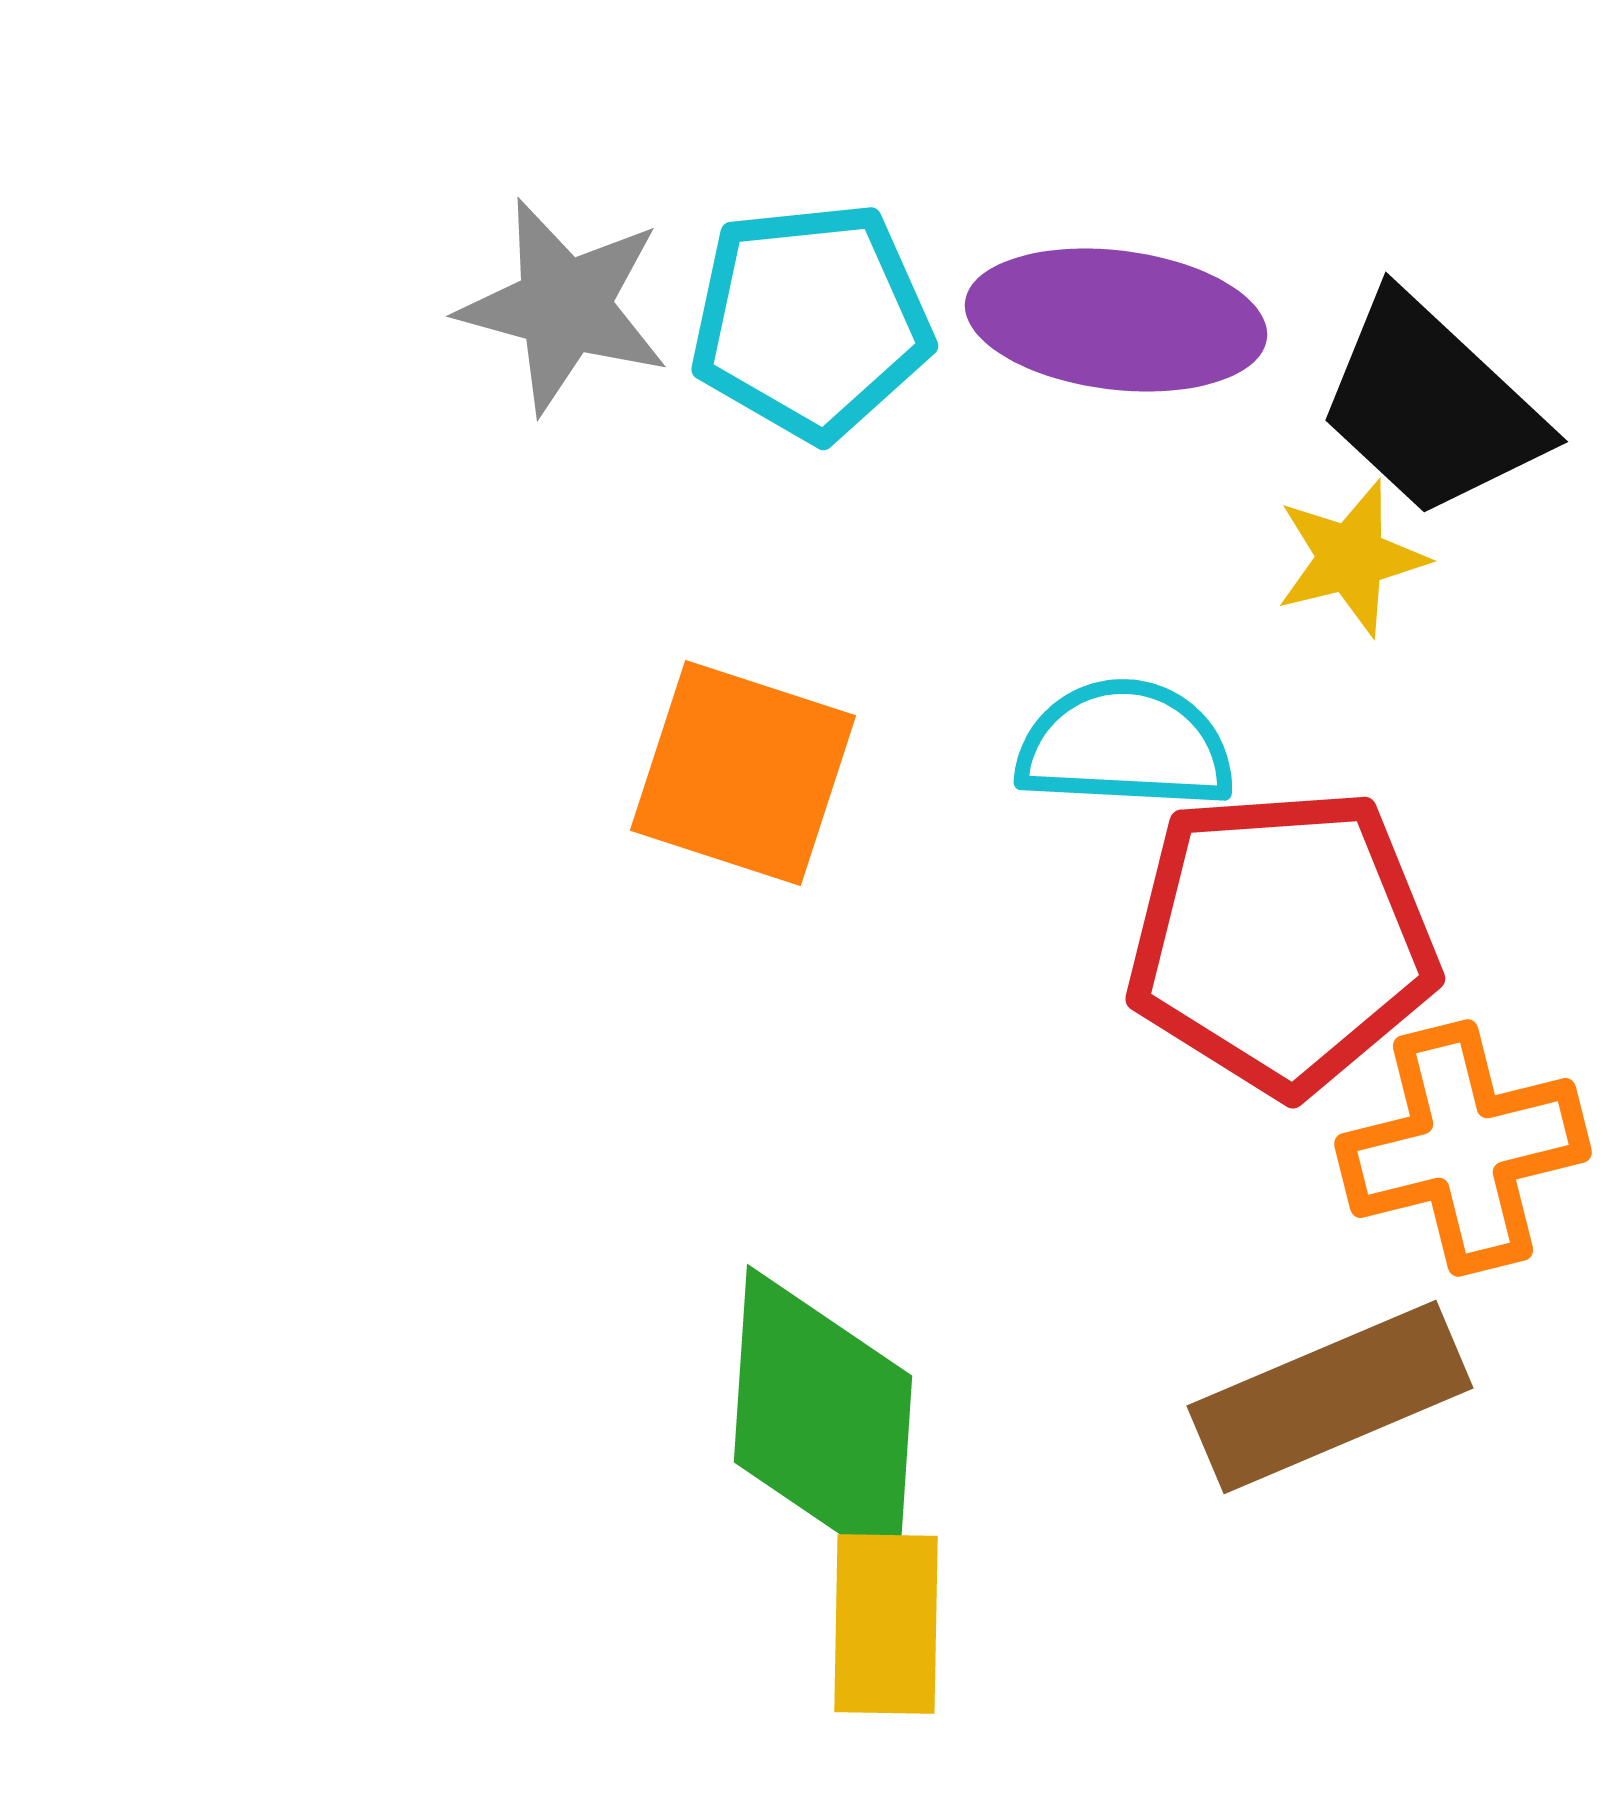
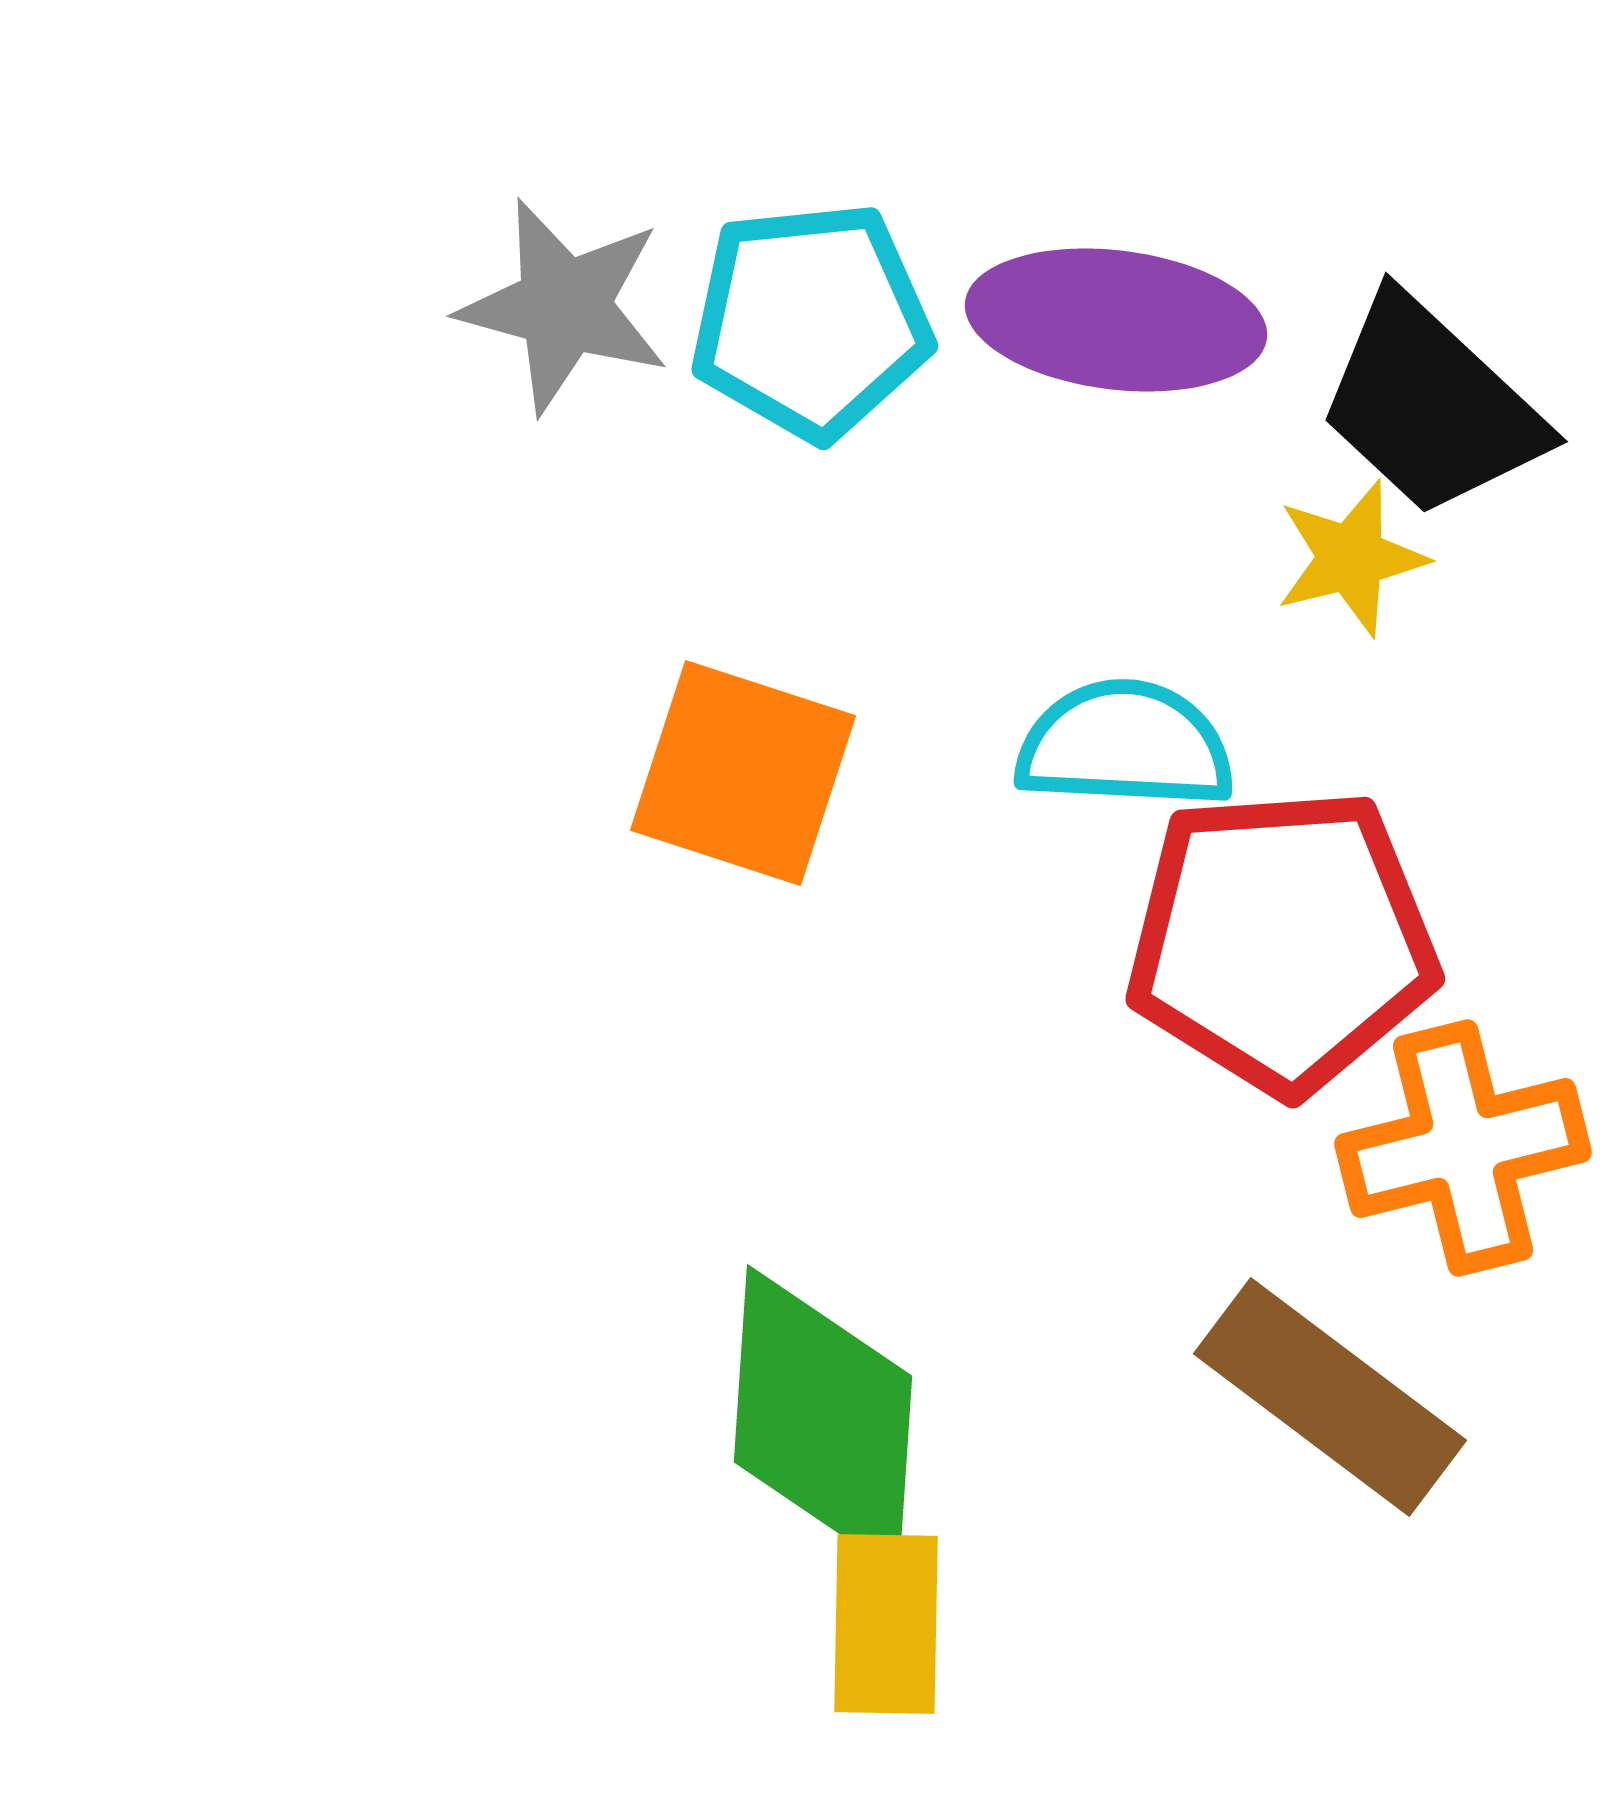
brown rectangle: rotated 60 degrees clockwise
